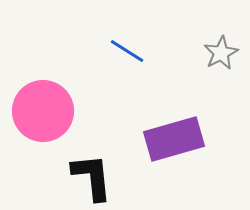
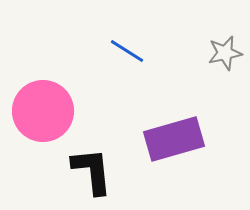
gray star: moved 4 px right; rotated 16 degrees clockwise
black L-shape: moved 6 px up
